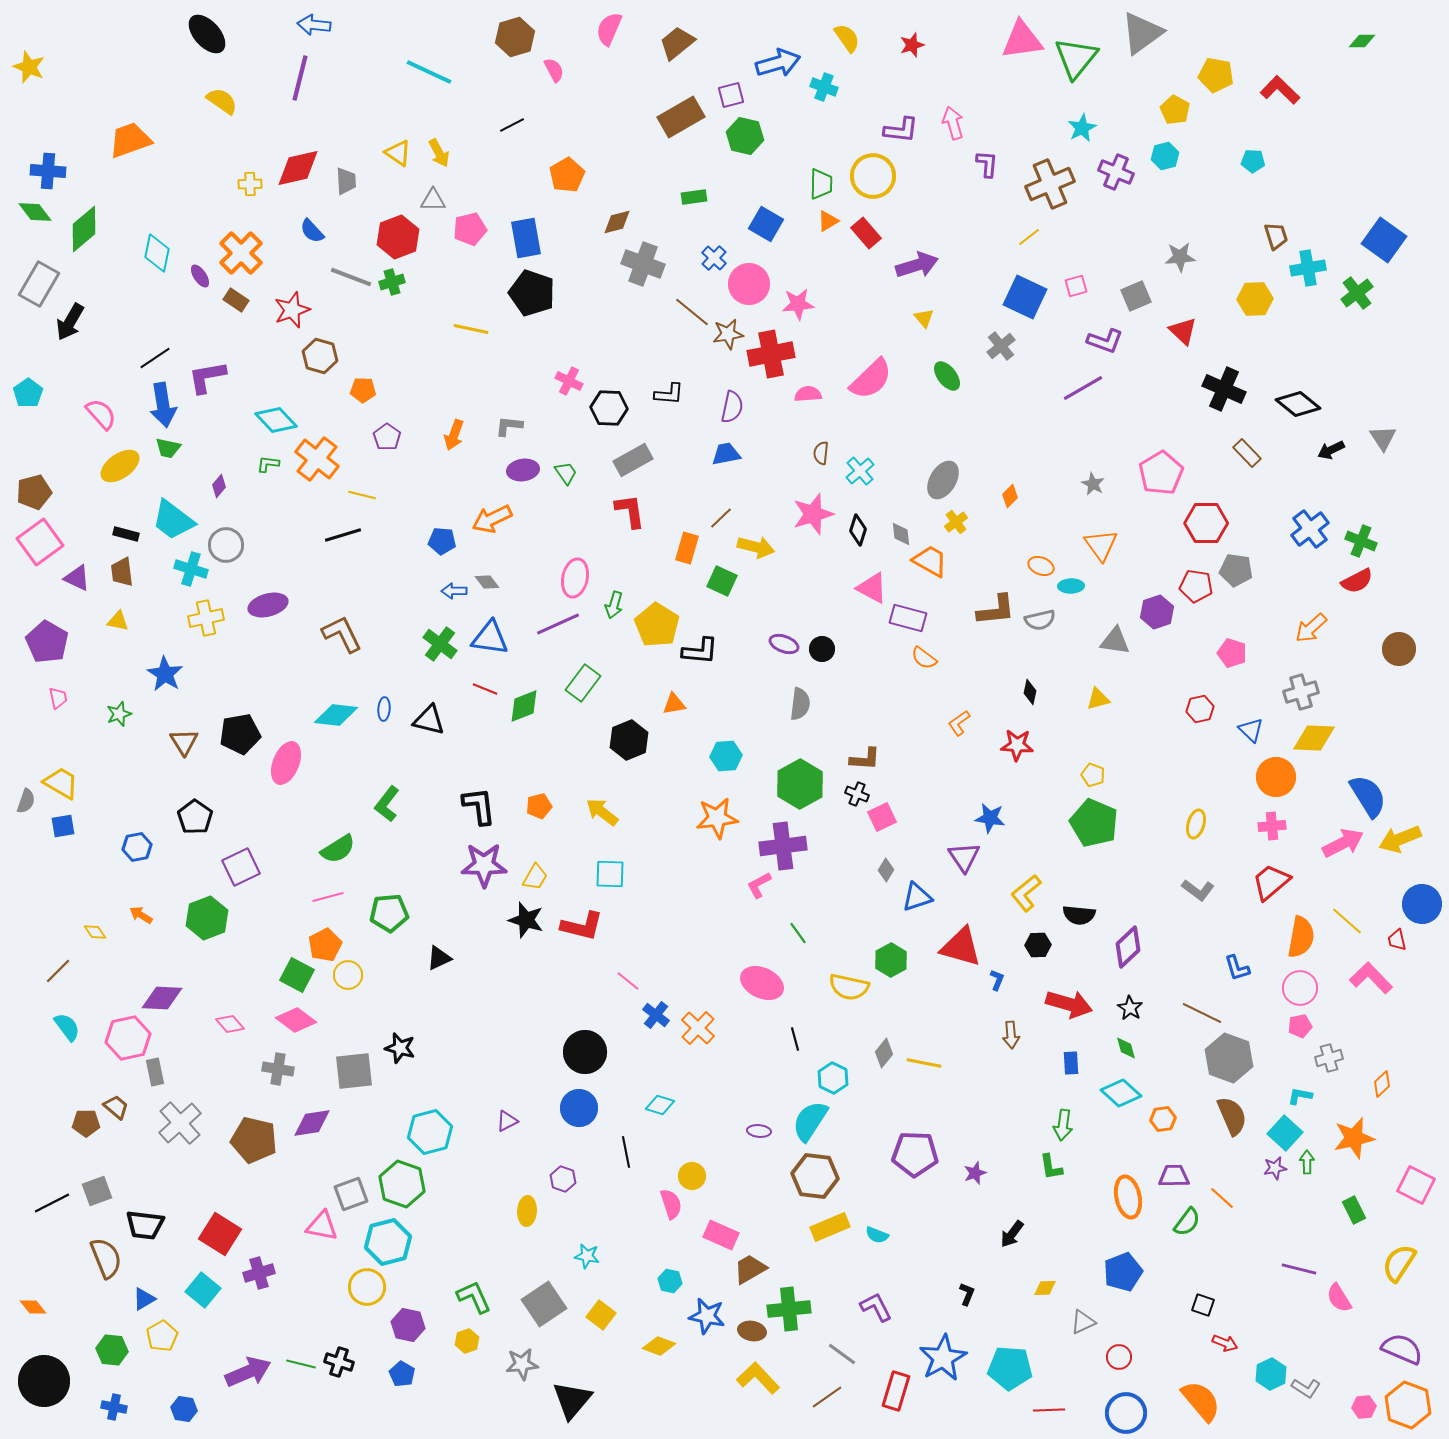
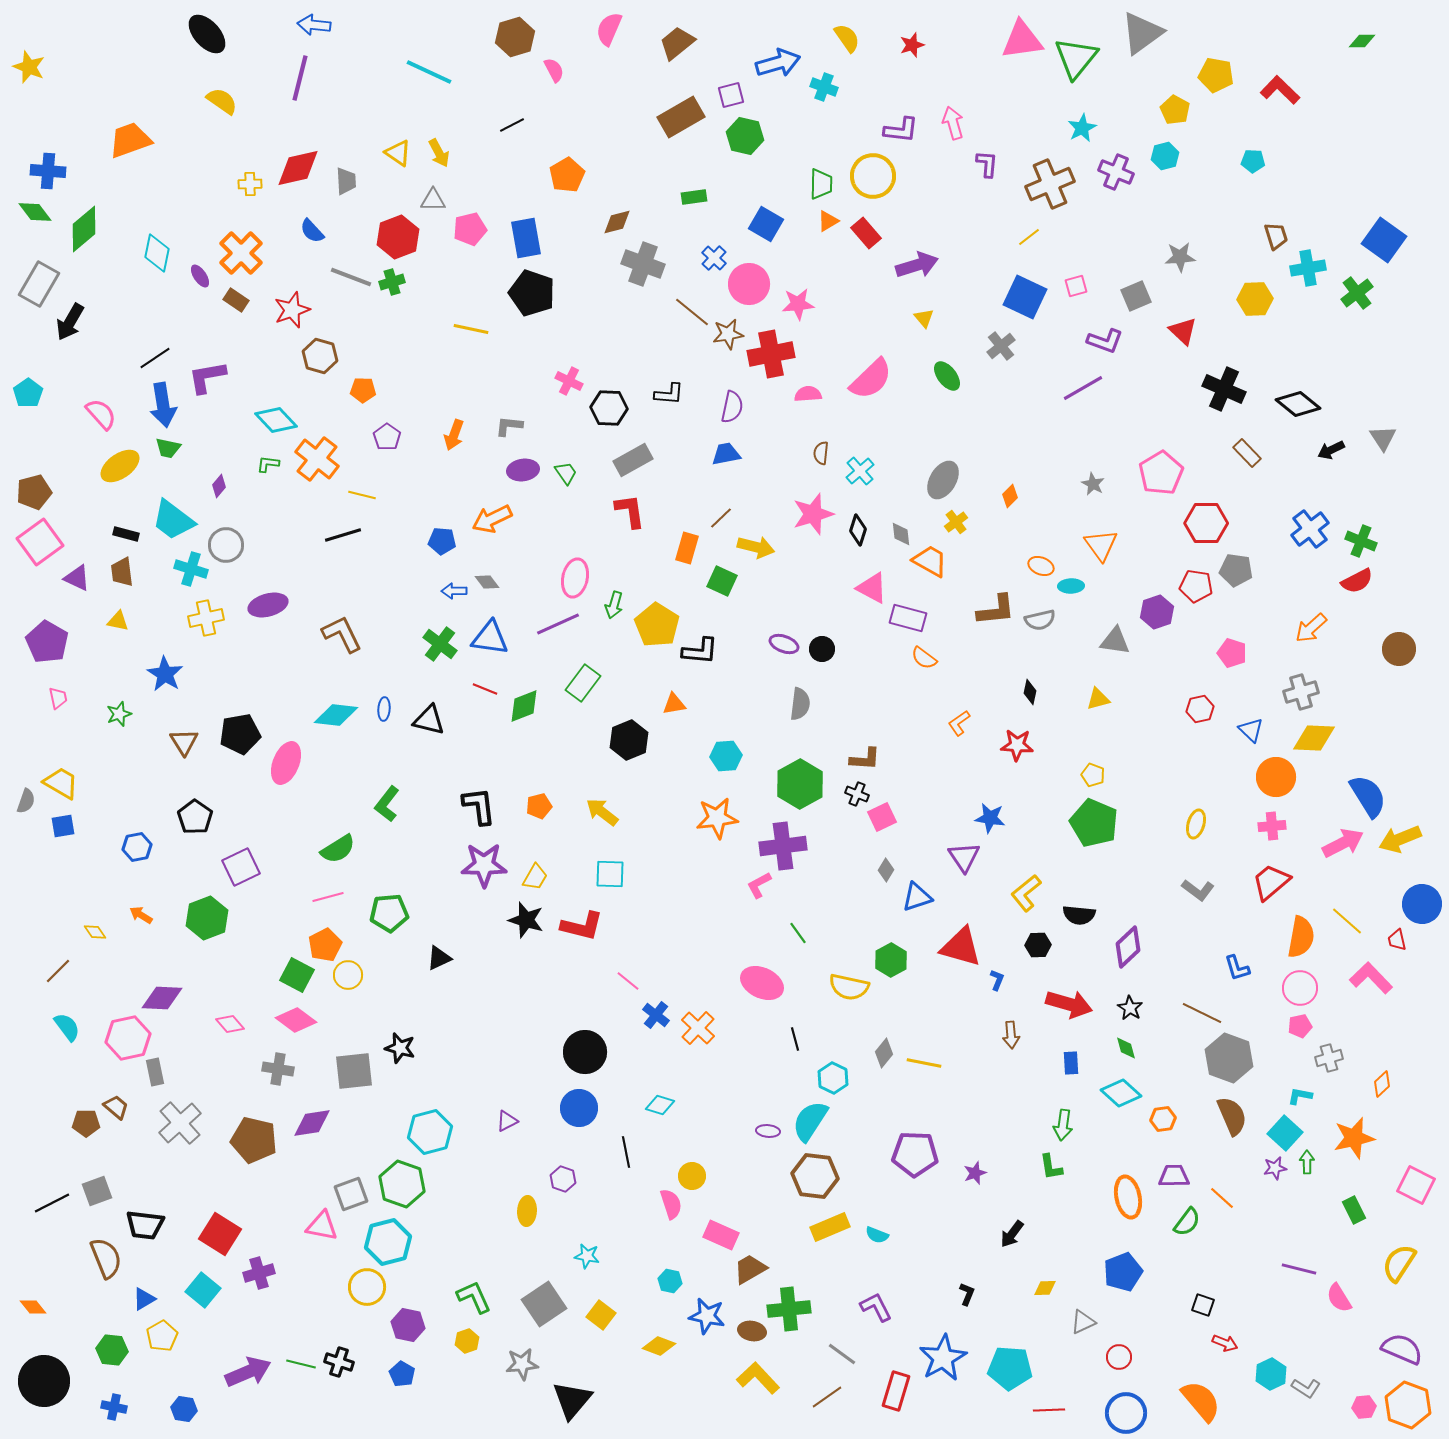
purple ellipse at (759, 1131): moved 9 px right
